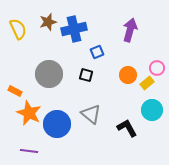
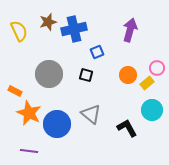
yellow semicircle: moved 1 px right, 2 px down
